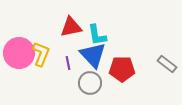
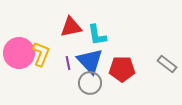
blue triangle: moved 3 px left, 6 px down
